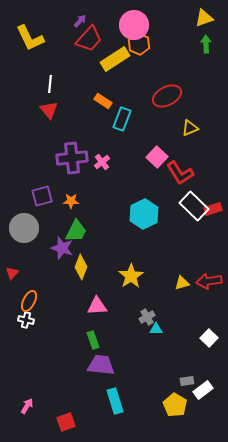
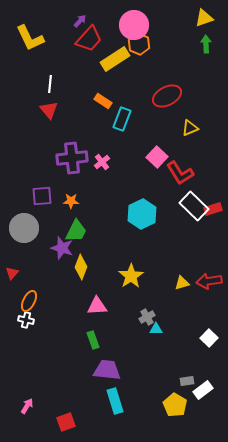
purple square at (42, 196): rotated 10 degrees clockwise
cyan hexagon at (144, 214): moved 2 px left
purple trapezoid at (101, 365): moved 6 px right, 5 px down
